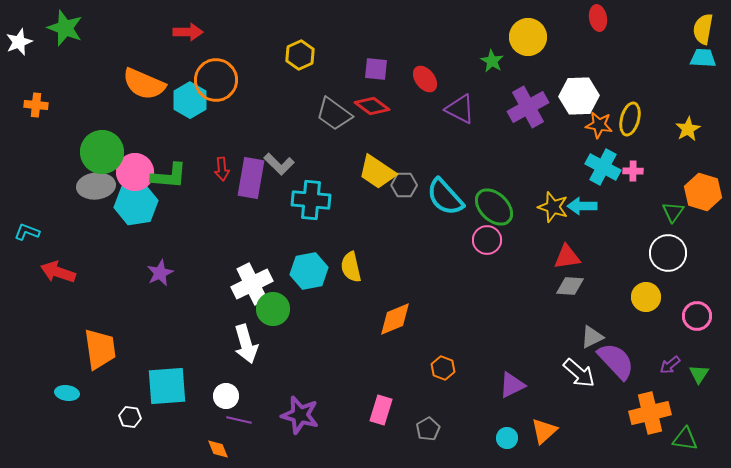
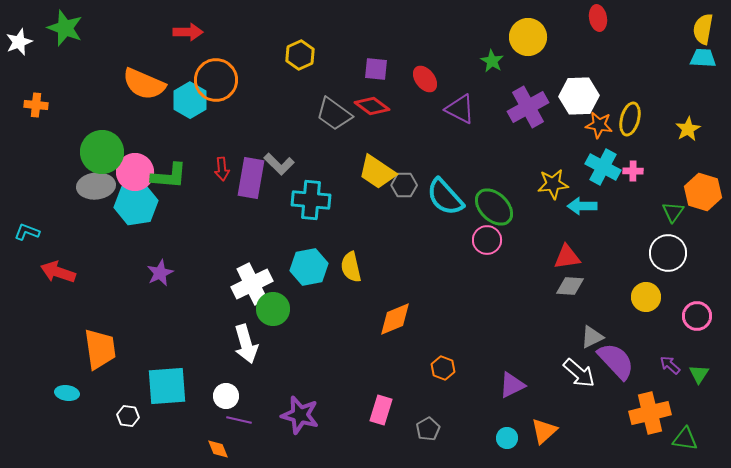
yellow star at (553, 207): moved 23 px up; rotated 24 degrees counterclockwise
cyan hexagon at (309, 271): moved 4 px up
purple arrow at (670, 365): rotated 80 degrees clockwise
white hexagon at (130, 417): moved 2 px left, 1 px up
